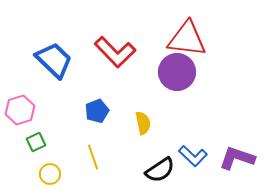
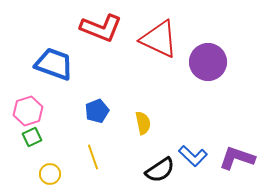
red triangle: moved 28 px left; rotated 18 degrees clockwise
red L-shape: moved 14 px left, 24 px up; rotated 24 degrees counterclockwise
blue trapezoid: moved 4 px down; rotated 24 degrees counterclockwise
purple circle: moved 31 px right, 10 px up
pink hexagon: moved 8 px right, 1 px down
green square: moved 4 px left, 5 px up
